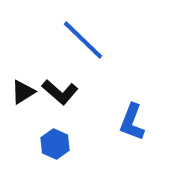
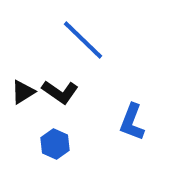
black L-shape: rotated 6 degrees counterclockwise
